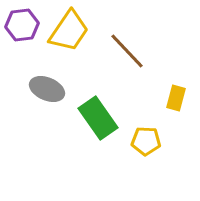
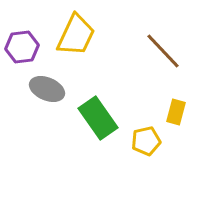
purple hexagon: moved 22 px down
yellow trapezoid: moved 7 px right, 4 px down; rotated 9 degrees counterclockwise
brown line: moved 36 px right
yellow rectangle: moved 14 px down
yellow pentagon: rotated 16 degrees counterclockwise
